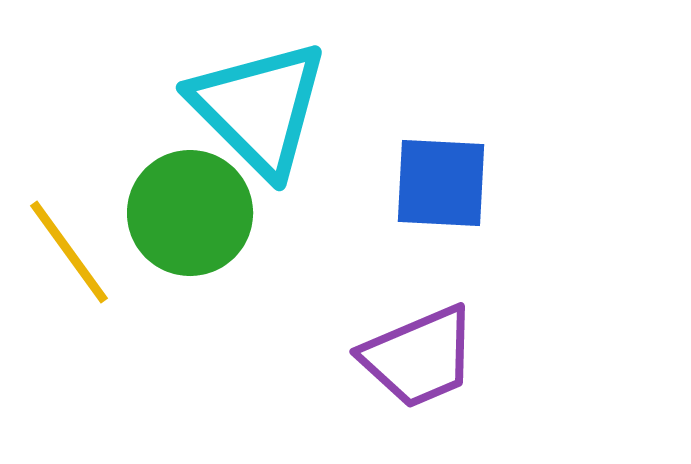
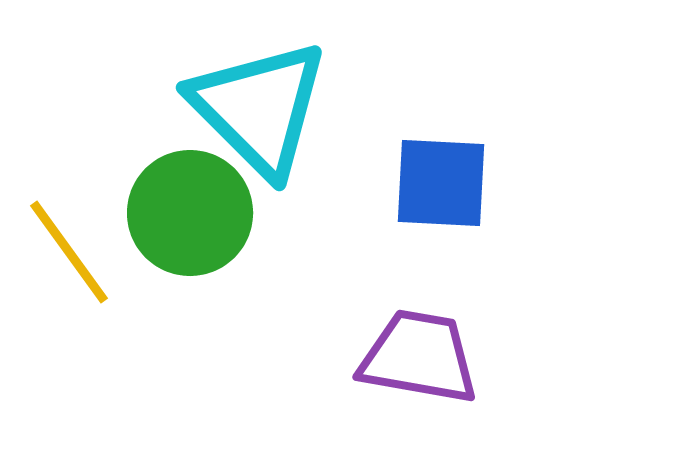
purple trapezoid: rotated 147 degrees counterclockwise
